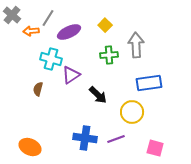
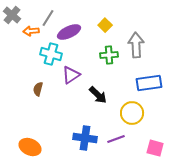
cyan cross: moved 5 px up
yellow circle: moved 1 px down
